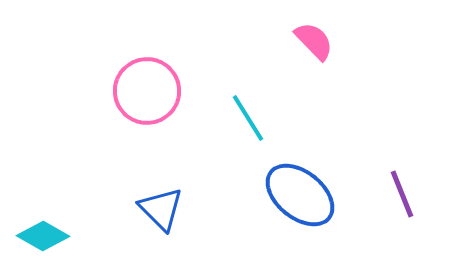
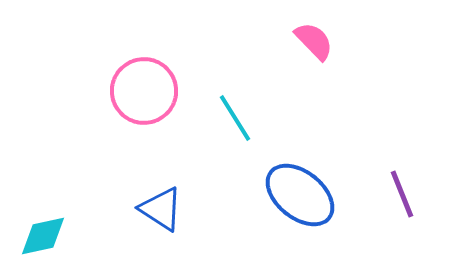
pink circle: moved 3 px left
cyan line: moved 13 px left
blue triangle: rotated 12 degrees counterclockwise
cyan diamond: rotated 42 degrees counterclockwise
